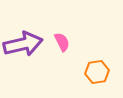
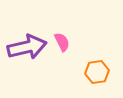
purple arrow: moved 4 px right, 3 px down
